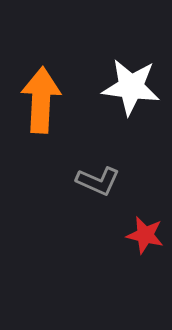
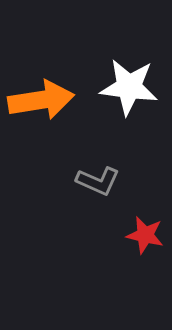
white star: moved 2 px left
orange arrow: rotated 78 degrees clockwise
